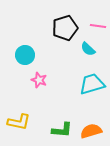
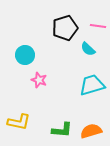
cyan trapezoid: moved 1 px down
